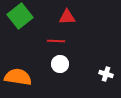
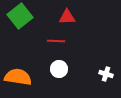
white circle: moved 1 px left, 5 px down
